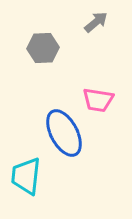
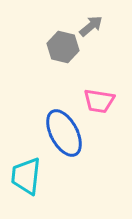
gray arrow: moved 5 px left, 4 px down
gray hexagon: moved 20 px right, 1 px up; rotated 16 degrees clockwise
pink trapezoid: moved 1 px right, 1 px down
